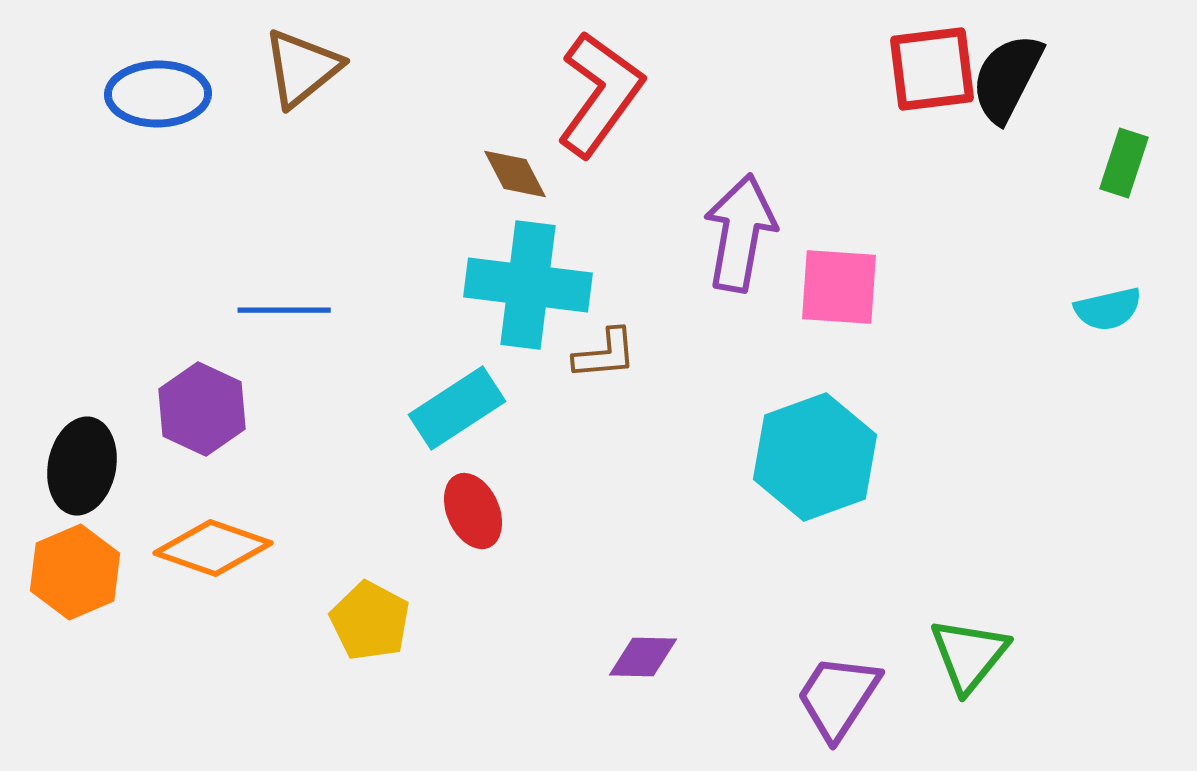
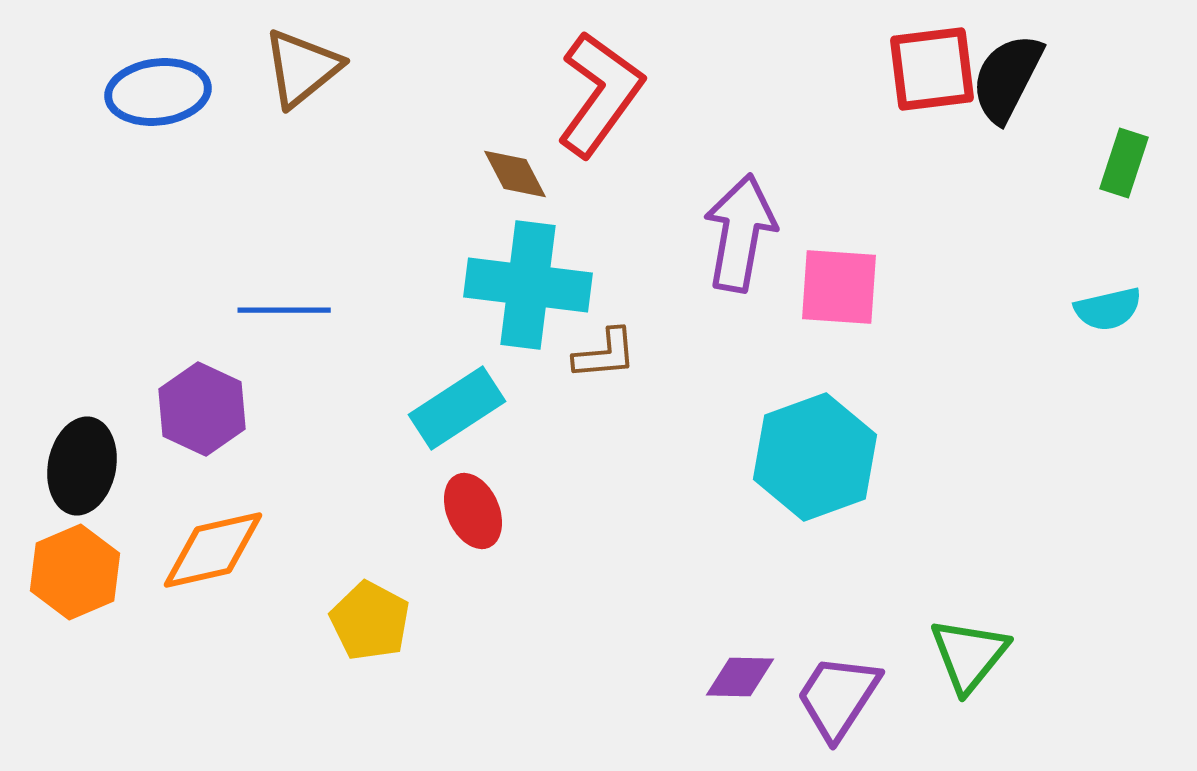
blue ellipse: moved 2 px up; rotated 6 degrees counterclockwise
orange diamond: moved 2 px down; rotated 32 degrees counterclockwise
purple diamond: moved 97 px right, 20 px down
